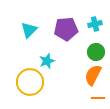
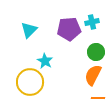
cyan cross: moved 3 px left, 2 px up
purple pentagon: moved 3 px right
cyan star: moved 2 px left; rotated 21 degrees counterclockwise
